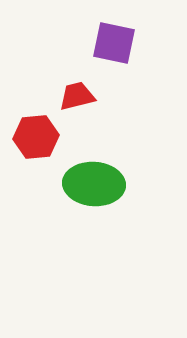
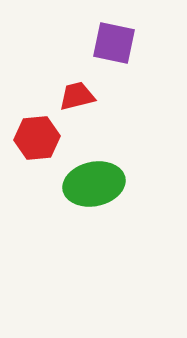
red hexagon: moved 1 px right, 1 px down
green ellipse: rotated 16 degrees counterclockwise
